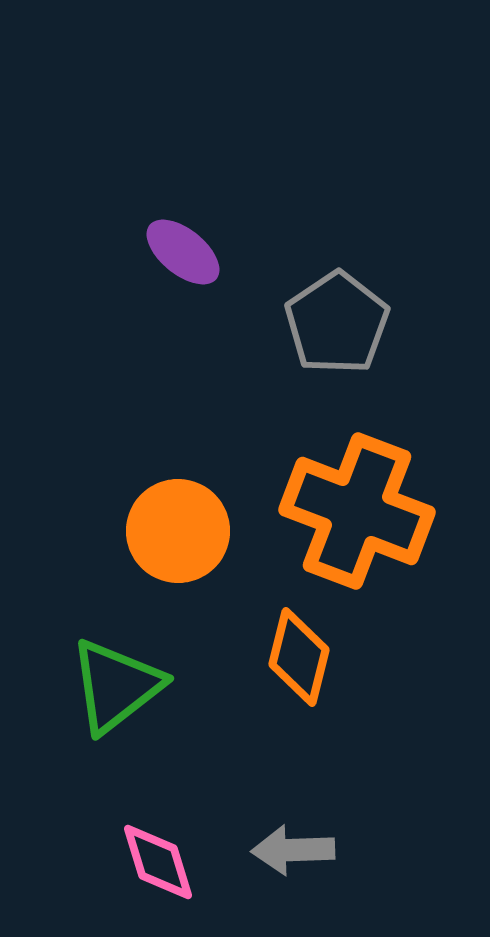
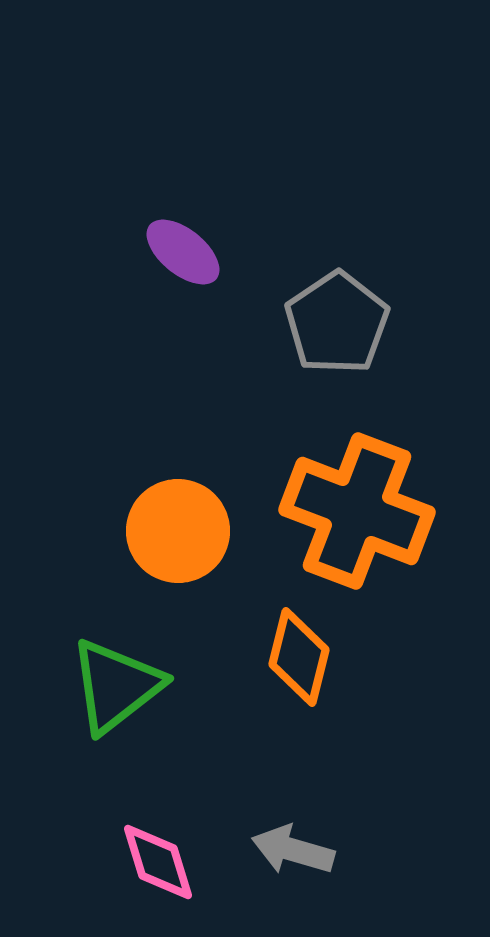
gray arrow: rotated 18 degrees clockwise
